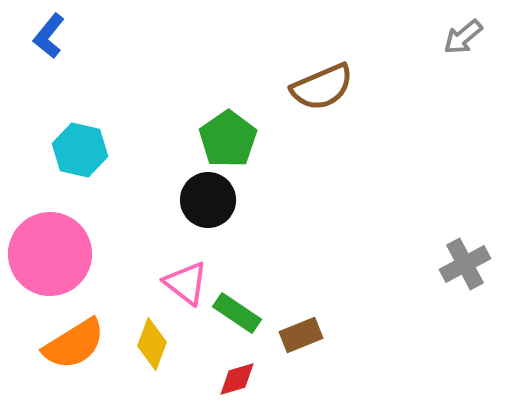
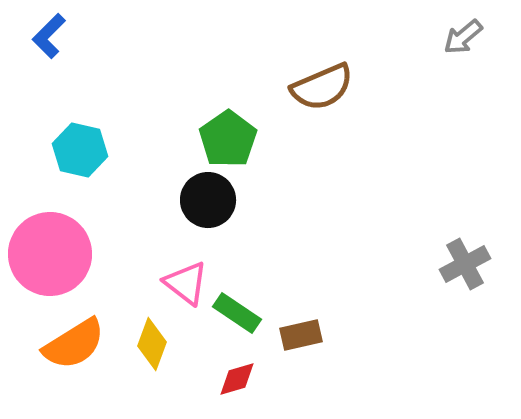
blue L-shape: rotated 6 degrees clockwise
brown rectangle: rotated 9 degrees clockwise
